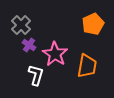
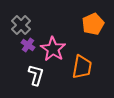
purple cross: moved 1 px left
pink star: moved 2 px left, 5 px up
orange trapezoid: moved 5 px left, 1 px down
